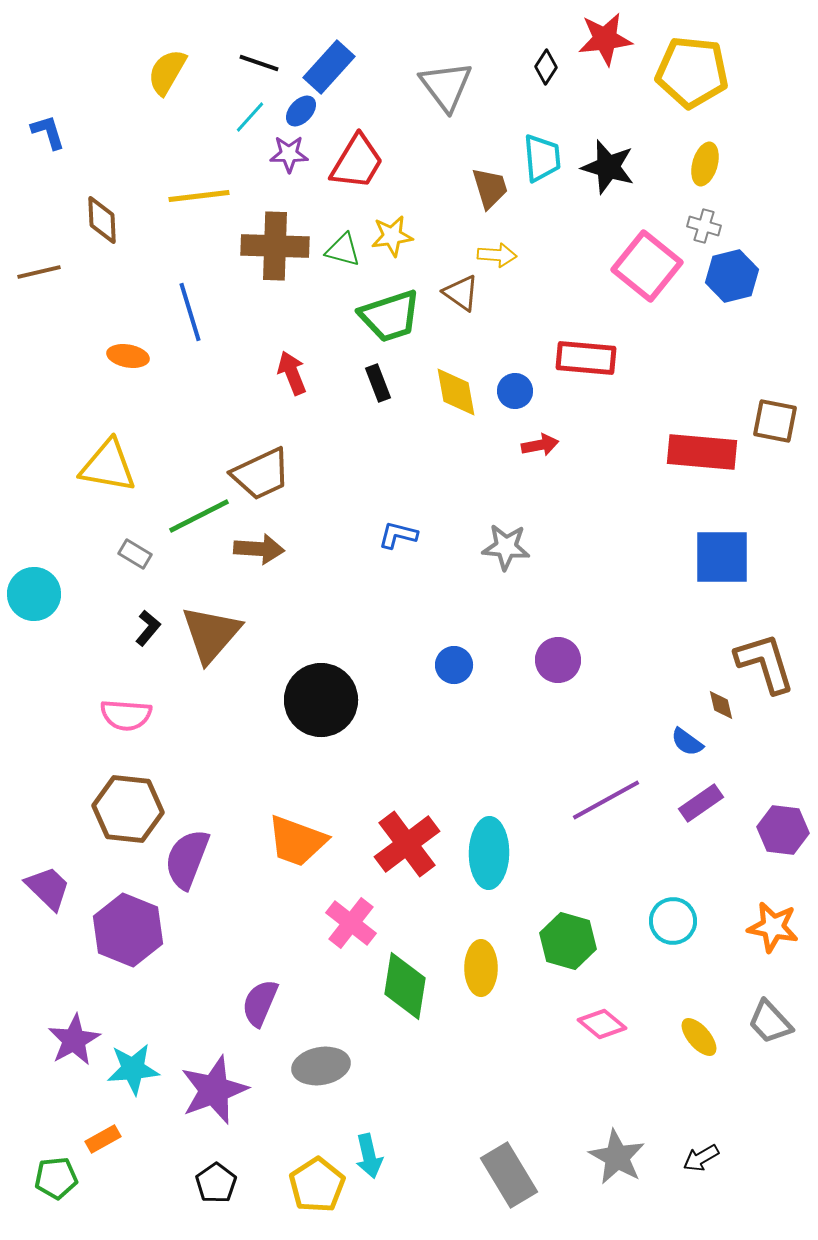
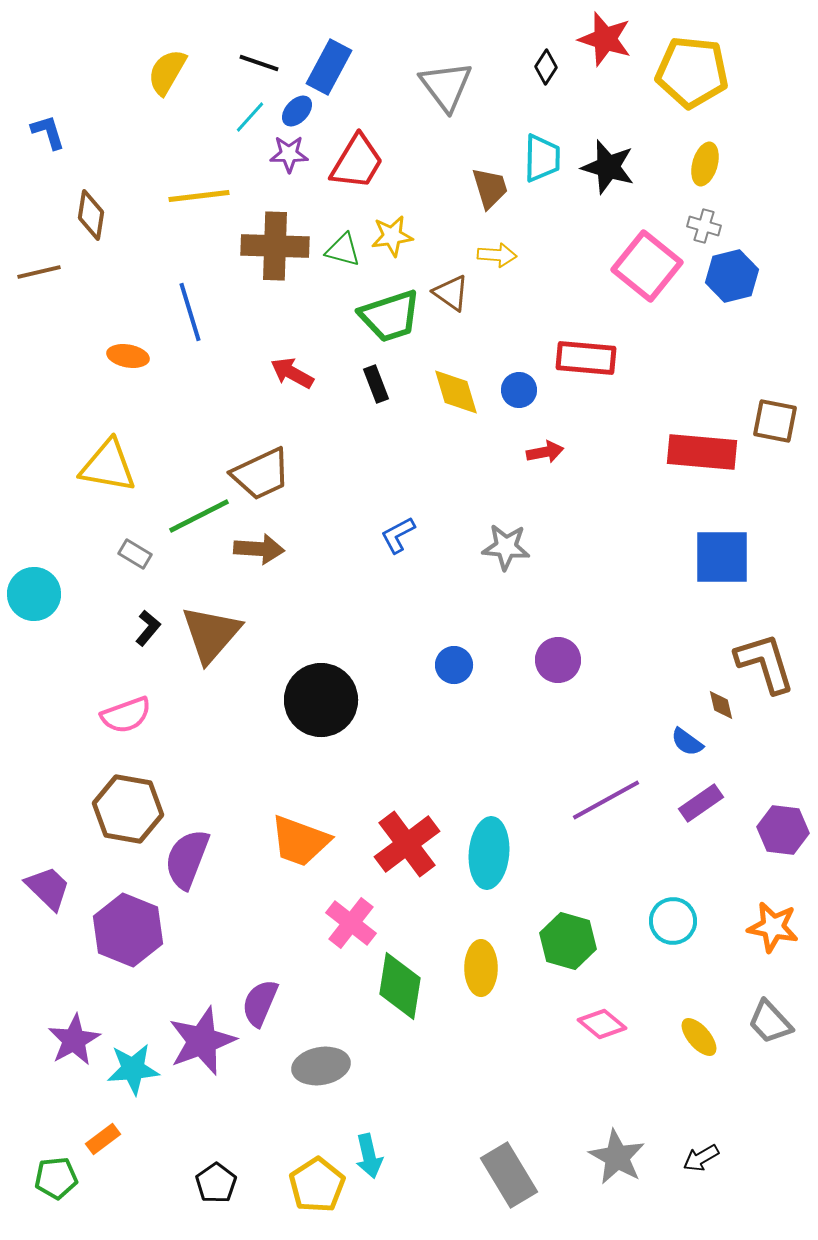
red star at (605, 39): rotated 24 degrees clockwise
blue rectangle at (329, 67): rotated 14 degrees counterclockwise
blue ellipse at (301, 111): moved 4 px left
cyan trapezoid at (542, 158): rotated 6 degrees clockwise
brown diamond at (102, 220): moved 11 px left, 5 px up; rotated 12 degrees clockwise
brown triangle at (461, 293): moved 10 px left
red arrow at (292, 373): rotated 39 degrees counterclockwise
black rectangle at (378, 383): moved 2 px left, 1 px down
blue circle at (515, 391): moved 4 px right, 1 px up
yellow diamond at (456, 392): rotated 6 degrees counterclockwise
red arrow at (540, 445): moved 5 px right, 7 px down
blue L-shape at (398, 535): rotated 42 degrees counterclockwise
pink semicircle at (126, 715): rotated 24 degrees counterclockwise
brown hexagon at (128, 809): rotated 4 degrees clockwise
orange trapezoid at (297, 841): moved 3 px right
cyan ellipse at (489, 853): rotated 4 degrees clockwise
green diamond at (405, 986): moved 5 px left
purple star at (214, 1090): moved 12 px left, 49 px up
orange rectangle at (103, 1139): rotated 8 degrees counterclockwise
